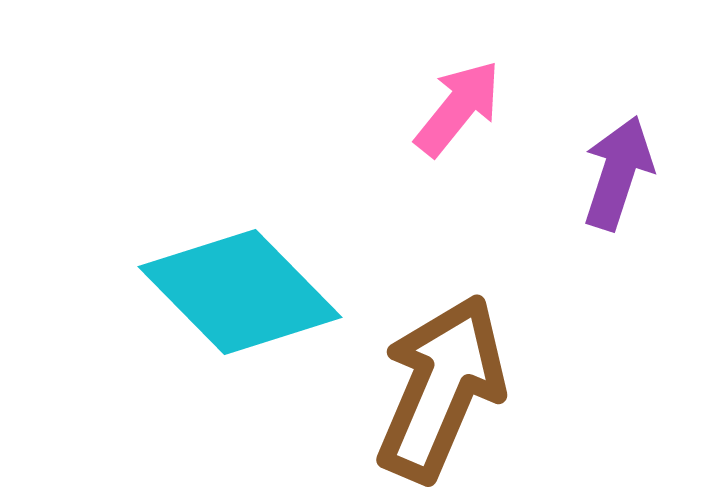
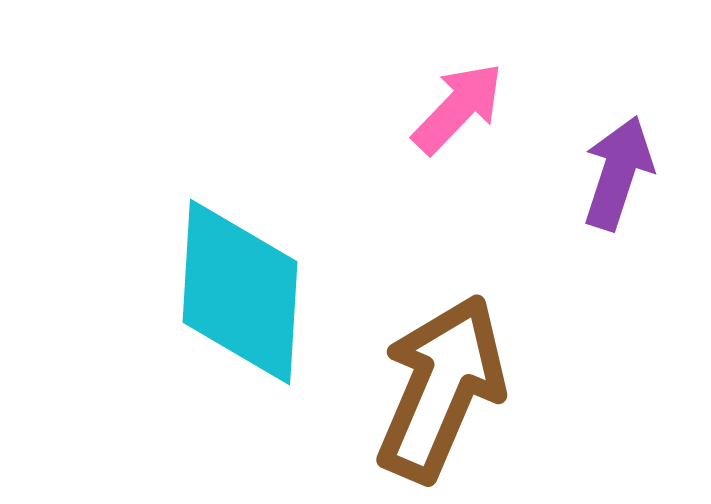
pink arrow: rotated 5 degrees clockwise
cyan diamond: rotated 48 degrees clockwise
